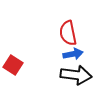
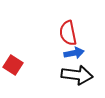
blue arrow: moved 1 px right, 1 px up
black arrow: moved 1 px right
